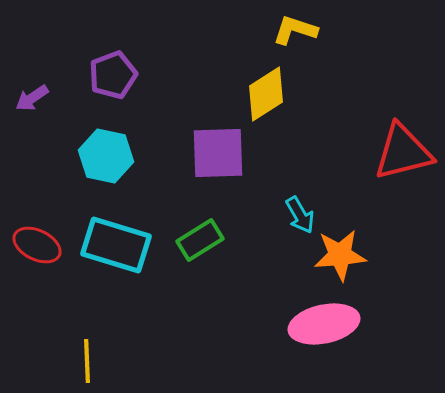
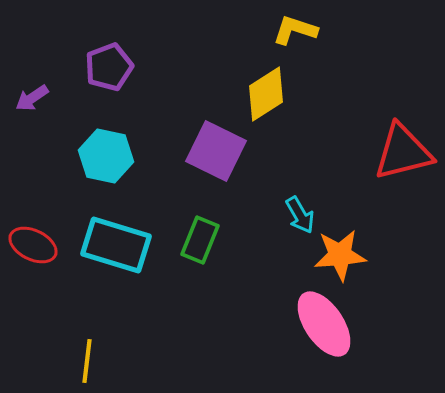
purple pentagon: moved 4 px left, 8 px up
purple square: moved 2 px left, 2 px up; rotated 28 degrees clockwise
green rectangle: rotated 36 degrees counterclockwise
red ellipse: moved 4 px left
pink ellipse: rotated 68 degrees clockwise
yellow line: rotated 9 degrees clockwise
